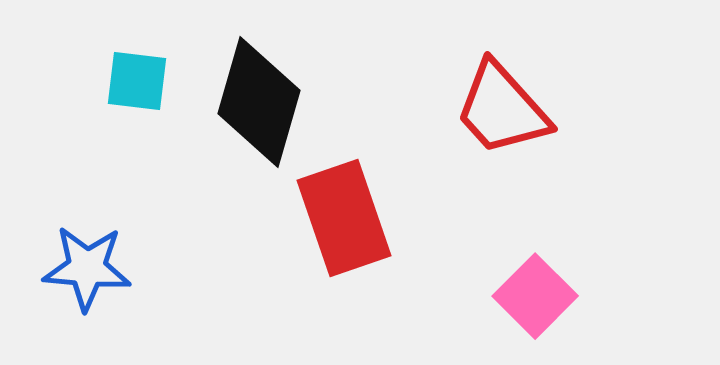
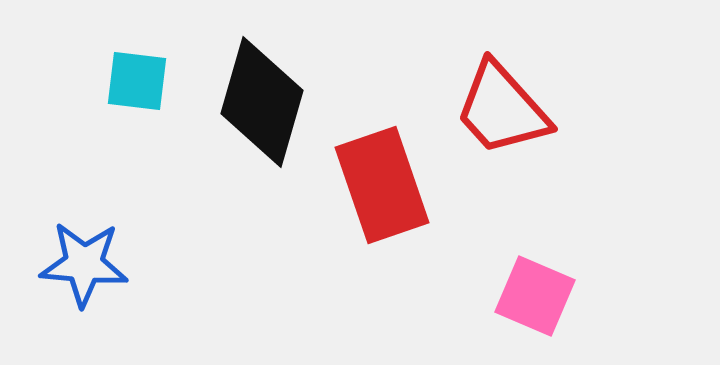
black diamond: moved 3 px right
red rectangle: moved 38 px right, 33 px up
blue star: moved 3 px left, 4 px up
pink square: rotated 22 degrees counterclockwise
